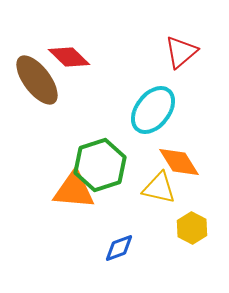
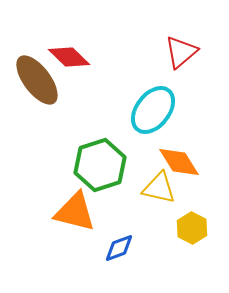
orange triangle: moved 1 px right, 22 px down; rotated 9 degrees clockwise
